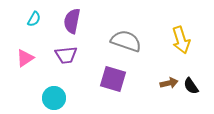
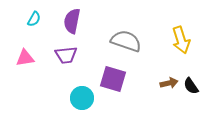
pink triangle: rotated 24 degrees clockwise
cyan circle: moved 28 px right
